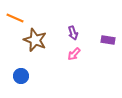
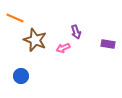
purple arrow: moved 3 px right, 1 px up
purple rectangle: moved 4 px down
pink arrow: moved 11 px left, 6 px up; rotated 24 degrees clockwise
